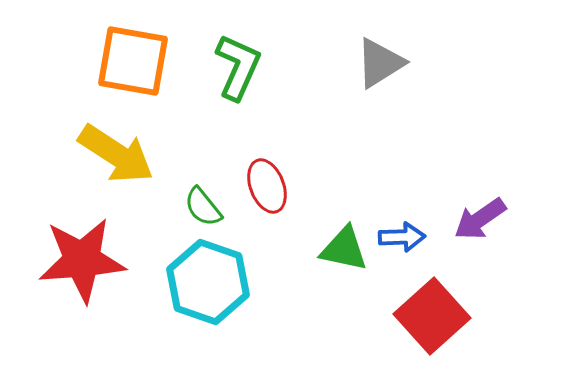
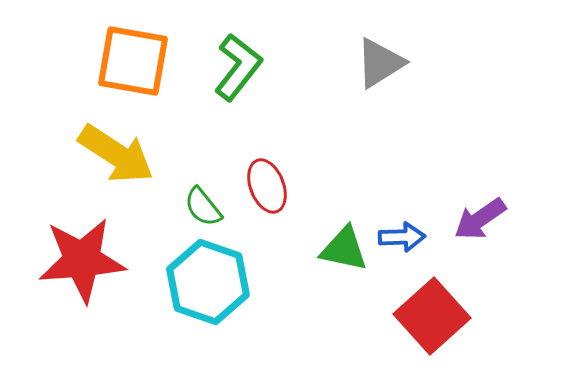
green L-shape: rotated 14 degrees clockwise
